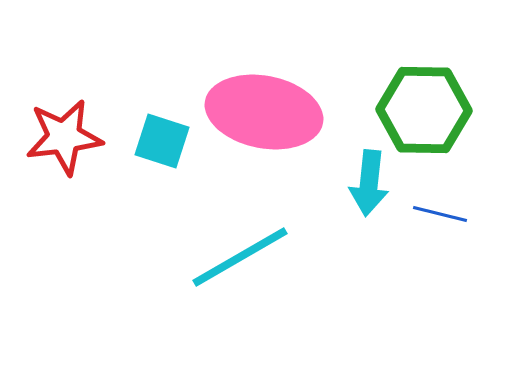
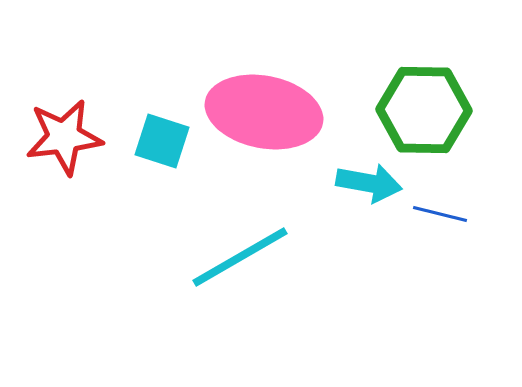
cyan arrow: rotated 86 degrees counterclockwise
